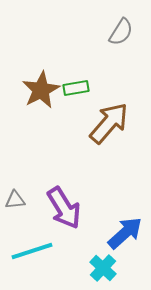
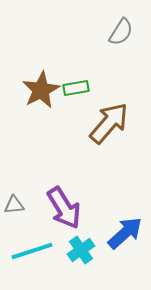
gray triangle: moved 1 px left, 5 px down
cyan cross: moved 22 px left, 18 px up; rotated 12 degrees clockwise
